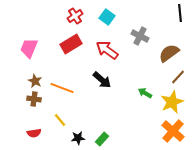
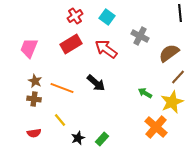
red arrow: moved 1 px left, 1 px up
black arrow: moved 6 px left, 3 px down
orange cross: moved 17 px left, 4 px up
black star: rotated 16 degrees counterclockwise
